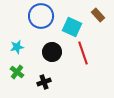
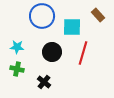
blue circle: moved 1 px right
cyan square: rotated 24 degrees counterclockwise
cyan star: rotated 16 degrees clockwise
red line: rotated 35 degrees clockwise
green cross: moved 3 px up; rotated 24 degrees counterclockwise
black cross: rotated 32 degrees counterclockwise
